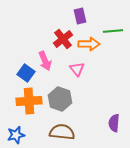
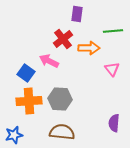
purple rectangle: moved 3 px left, 2 px up; rotated 21 degrees clockwise
orange arrow: moved 4 px down
pink arrow: moved 4 px right; rotated 138 degrees clockwise
pink triangle: moved 35 px right
gray hexagon: rotated 15 degrees counterclockwise
blue star: moved 2 px left
